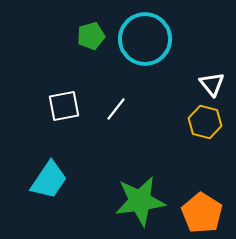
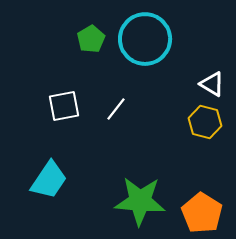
green pentagon: moved 3 px down; rotated 16 degrees counterclockwise
white triangle: rotated 20 degrees counterclockwise
green star: rotated 12 degrees clockwise
